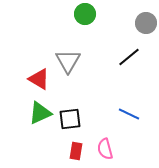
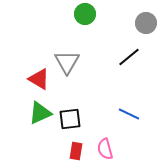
gray triangle: moved 1 px left, 1 px down
